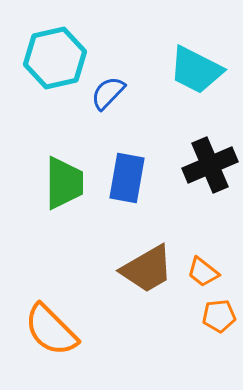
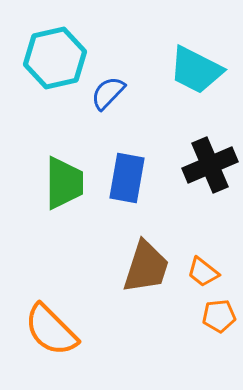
brown trapezoid: moved 1 px left, 2 px up; rotated 42 degrees counterclockwise
